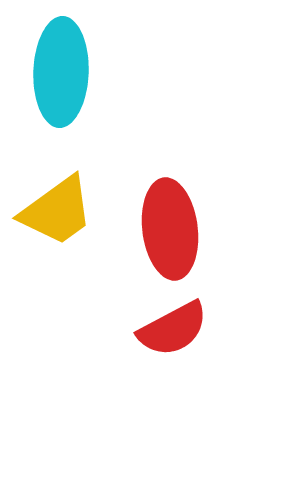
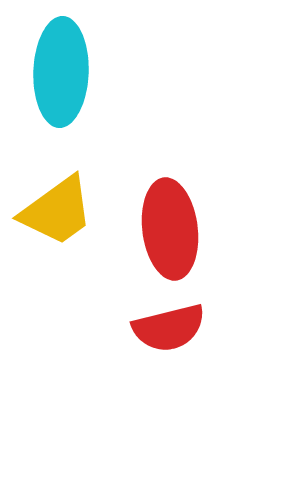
red semicircle: moved 4 px left, 1 px up; rotated 14 degrees clockwise
